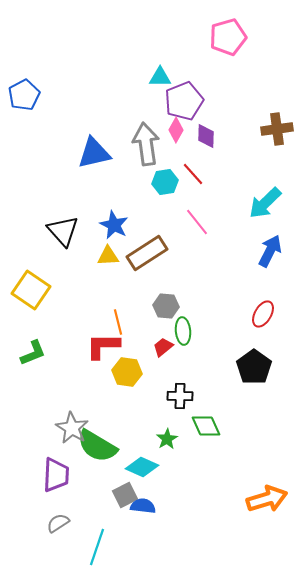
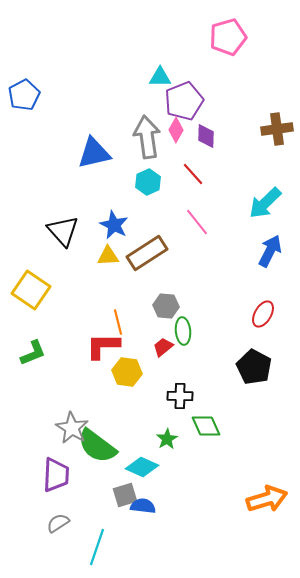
gray arrow: moved 1 px right, 7 px up
cyan hexagon: moved 17 px left; rotated 15 degrees counterclockwise
black pentagon: rotated 8 degrees counterclockwise
green semicircle: rotated 6 degrees clockwise
gray square: rotated 10 degrees clockwise
